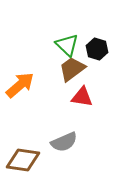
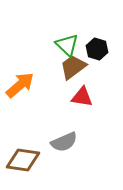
brown trapezoid: moved 1 px right, 2 px up
